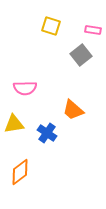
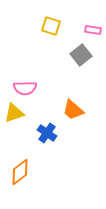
yellow triangle: moved 11 px up; rotated 10 degrees counterclockwise
